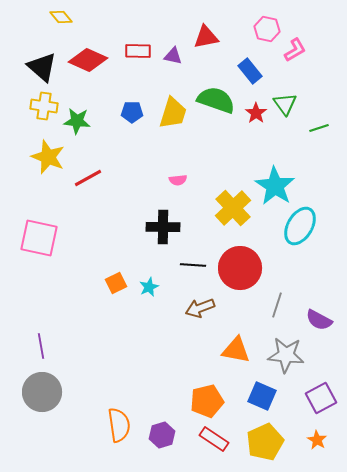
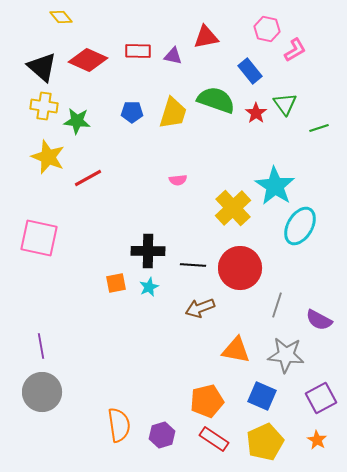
black cross at (163, 227): moved 15 px left, 24 px down
orange square at (116, 283): rotated 15 degrees clockwise
